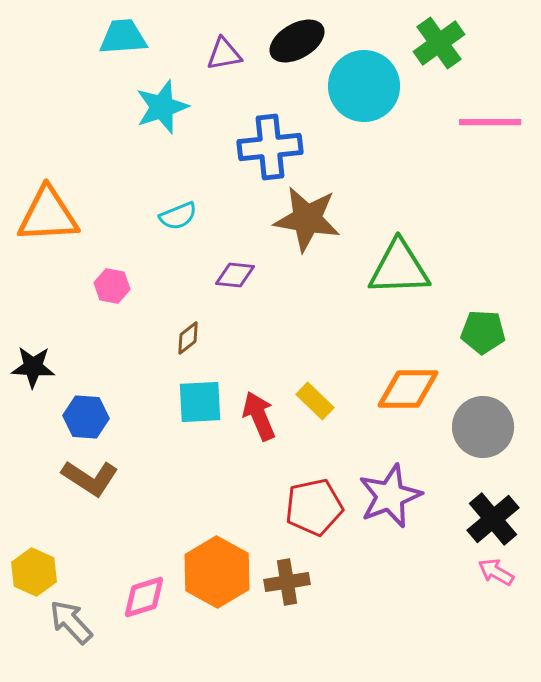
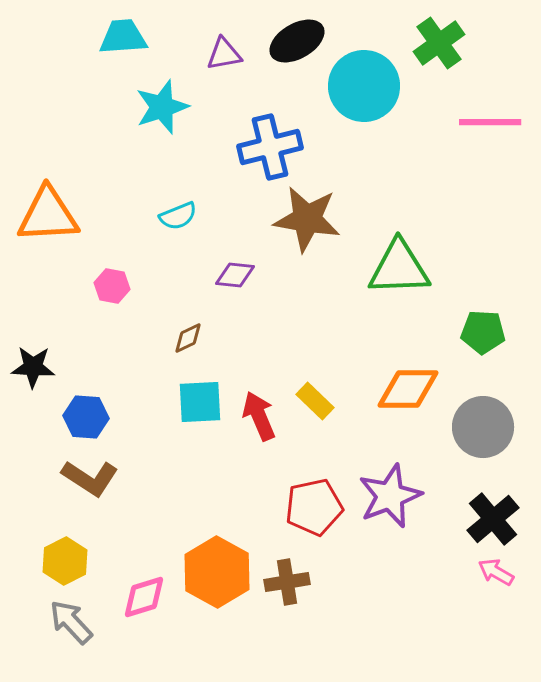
blue cross: rotated 8 degrees counterclockwise
brown diamond: rotated 12 degrees clockwise
yellow hexagon: moved 31 px right, 11 px up; rotated 9 degrees clockwise
